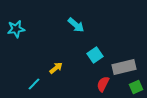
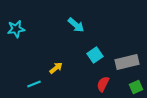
gray rectangle: moved 3 px right, 5 px up
cyan line: rotated 24 degrees clockwise
